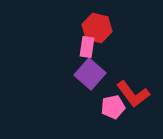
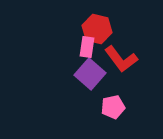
red hexagon: moved 1 px down
red L-shape: moved 12 px left, 35 px up
